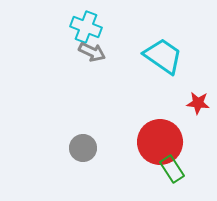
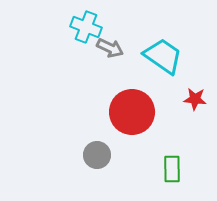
gray arrow: moved 18 px right, 4 px up
red star: moved 3 px left, 4 px up
red circle: moved 28 px left, 30 px up
gray circle: moved 14 px right, 7 px down
green rectangle: rotated 32 degrees clockwise
